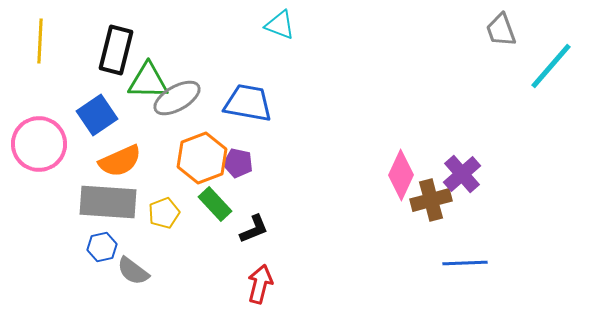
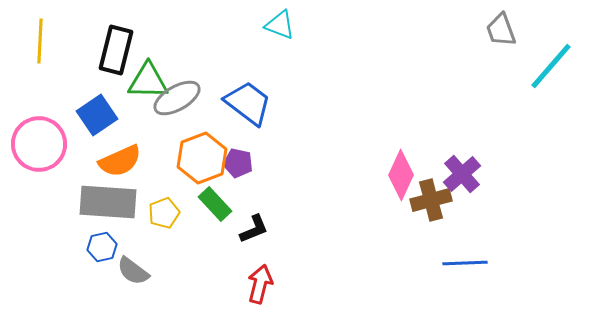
blue trapezoid: rotated 27 degrees clockwise
